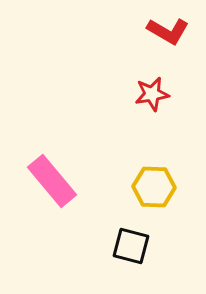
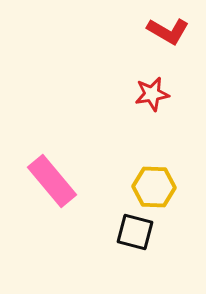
black square: moved 4 px right, 14 px up
